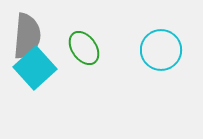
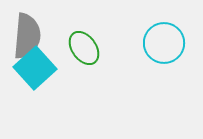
cyan circle: moved 3 px right, 7 px up
